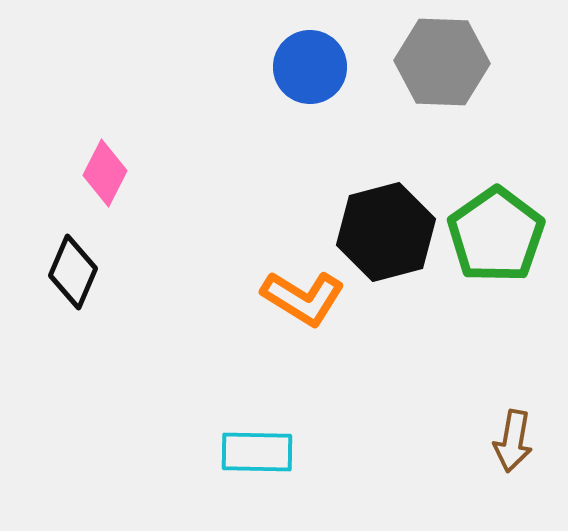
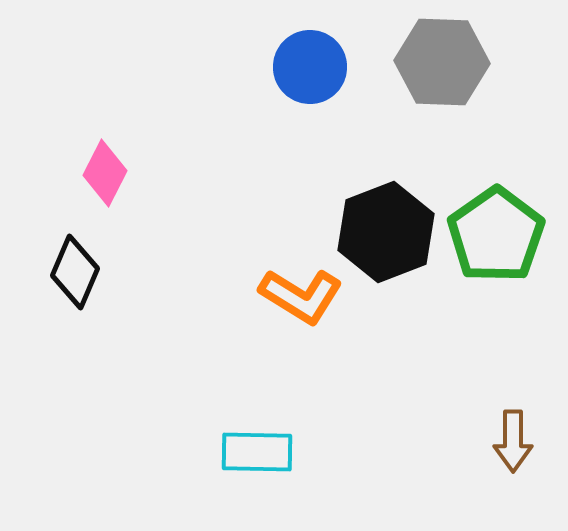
black hexagon: rotated 6 degrees counterclockwise
black diamond: moved 2 px right
orange L-shape: moved 2 px left, 2 px up
brown arrow: rotated 10 degrees counterclockwise
